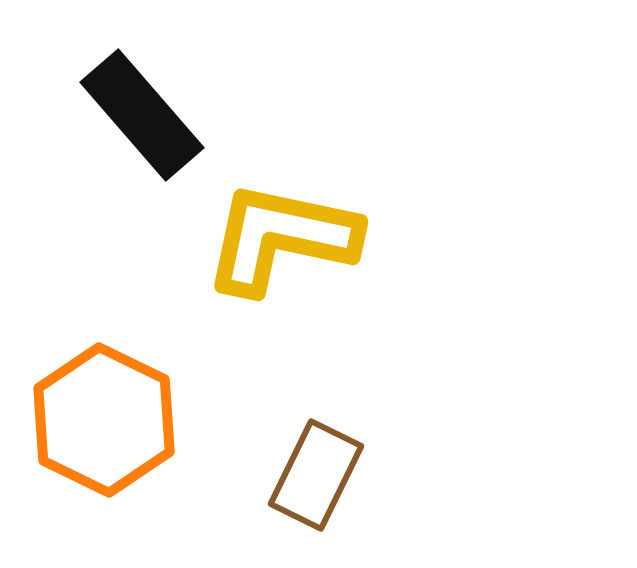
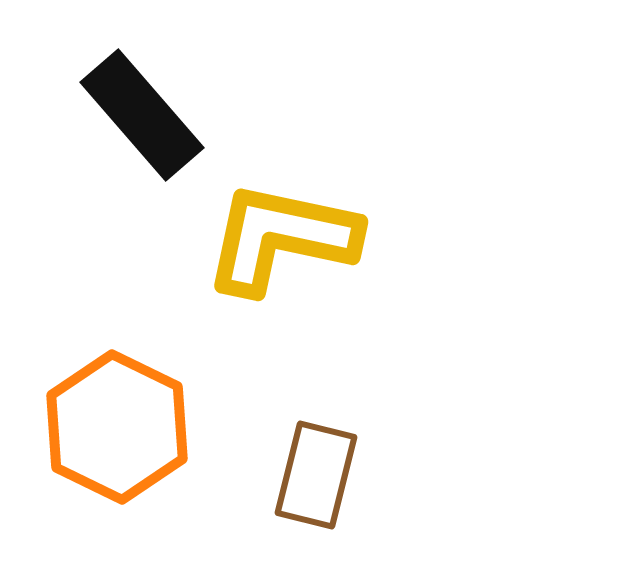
orange hexagon: moved 13 px right, 7 px down
brown rectangle: rotated 12 degrees counterclockwise
